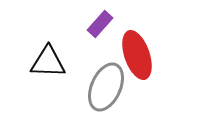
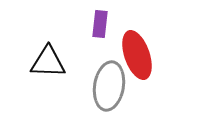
purple rectangle: rotated 36 degrees counterclockwise
gray ellipse: moved 3 px right, 1 px up; rotated 15 degrees counterclockwise
